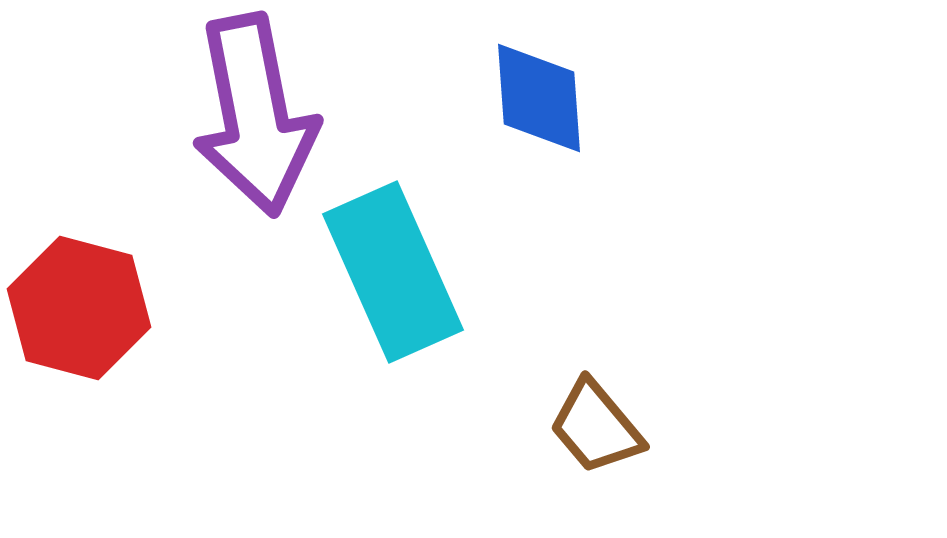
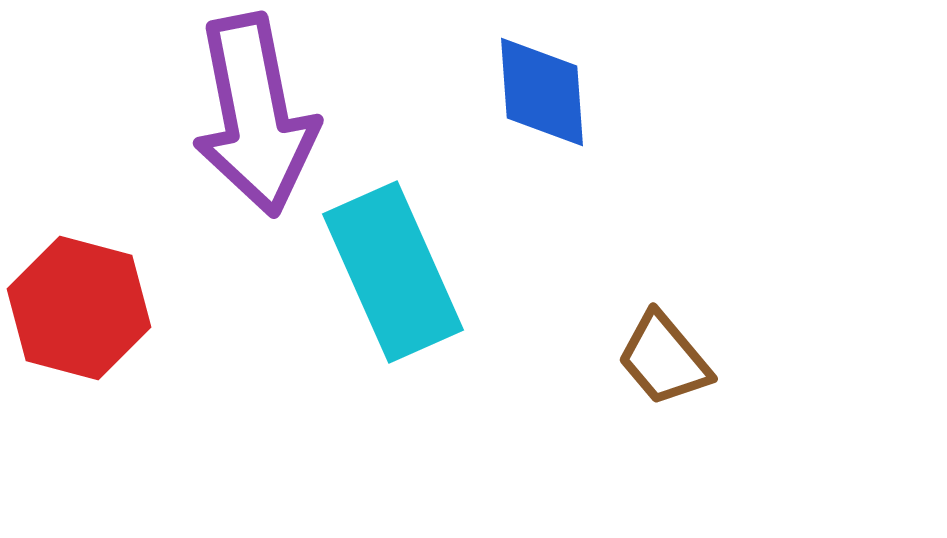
blue diamond: moved 3 px right, 6 px up
brown trapezoid: moved 68 px right, 68 px up
